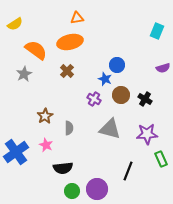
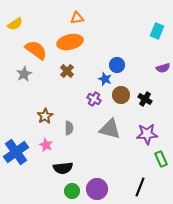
black line: moved 12 px right, 16 px down
